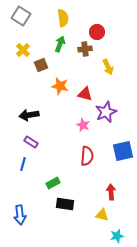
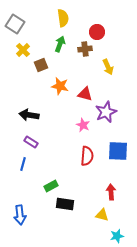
gray square: moved 6 px left, 8 px down
black arrow: rotated 18 degrees clockwise
blue square: moved 5 px left; rotated 15 degrees clockwise
green rectangle: moved 2 px left, 3 px down
